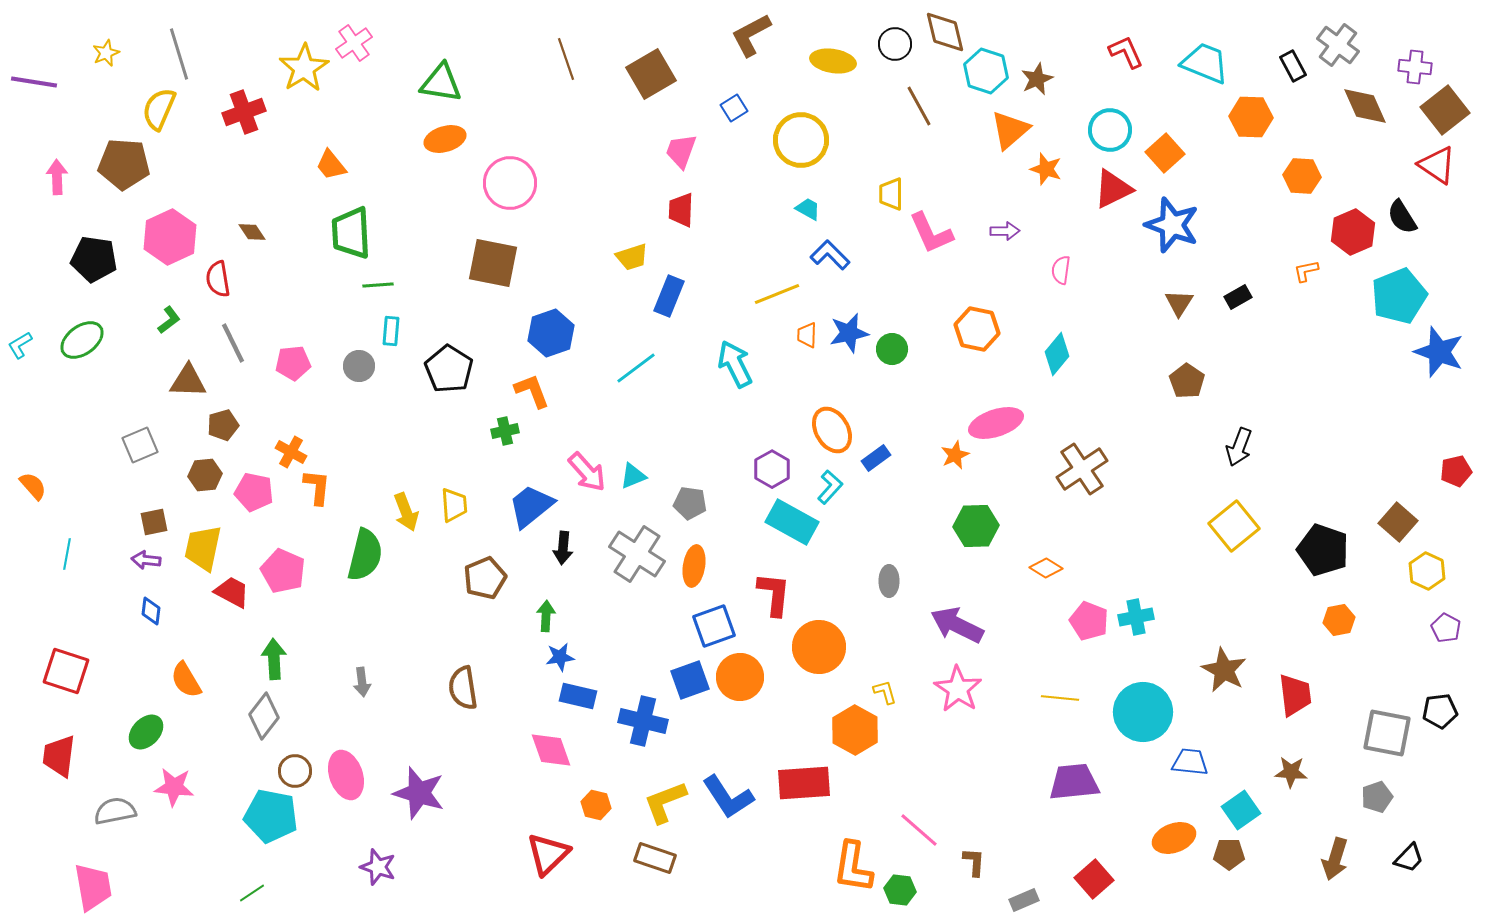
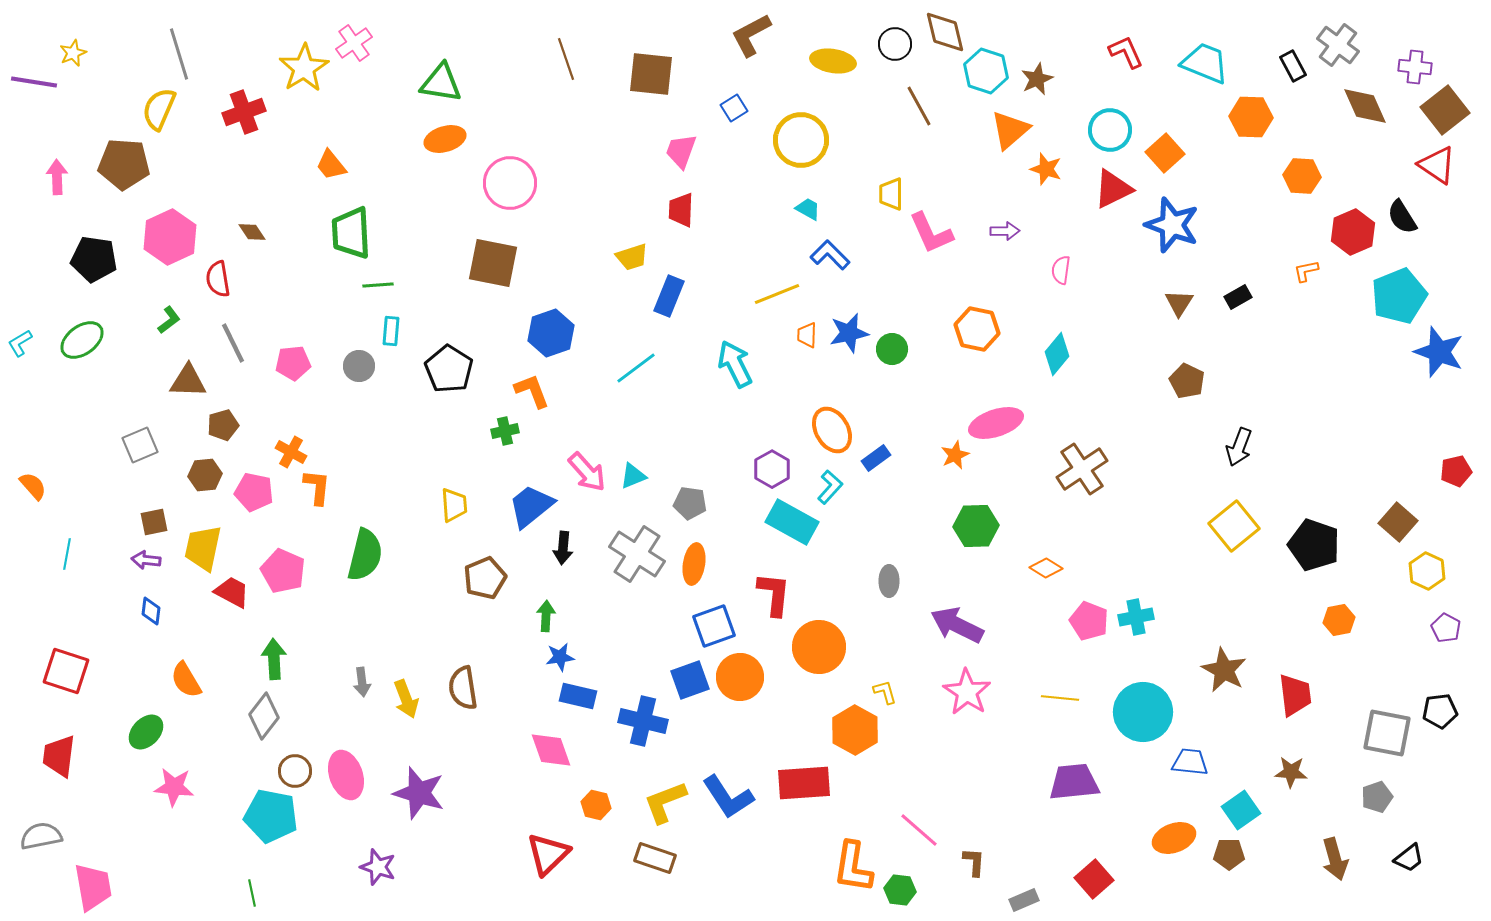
yellow star at (106, 53): moved 33 px left
brown square at (651, 74): rotated 36 degrees clockwise
cyan L-shape at (20, 345): moved 2 px up
brown pentagon at (1187, 381): rotated 8 degrees counterclockwise
yellow arrow at (406, 512): moved 187 px down
black pentagon at (1323, 550): moved 9 px left, 5 px up
orange ellipse at (694, 566): moved 2 px up
pink star at (958, 689): moved 9 px right, 3 px down
gray semicircle at (115, 811): moved 74 px left, 25 px down
black trapezoid at (1409, 858): rotated 8 degrees clockwise
brown arrow at (1335, 859): rotated 33 degrees counterclockwise
green line at (252, 893): rotated 68 degrees counterclockwise
